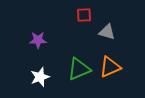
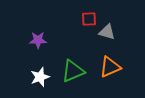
red square: moved 5 px right, 4 px down
green triangle: moved 6 px left, 2 px down
